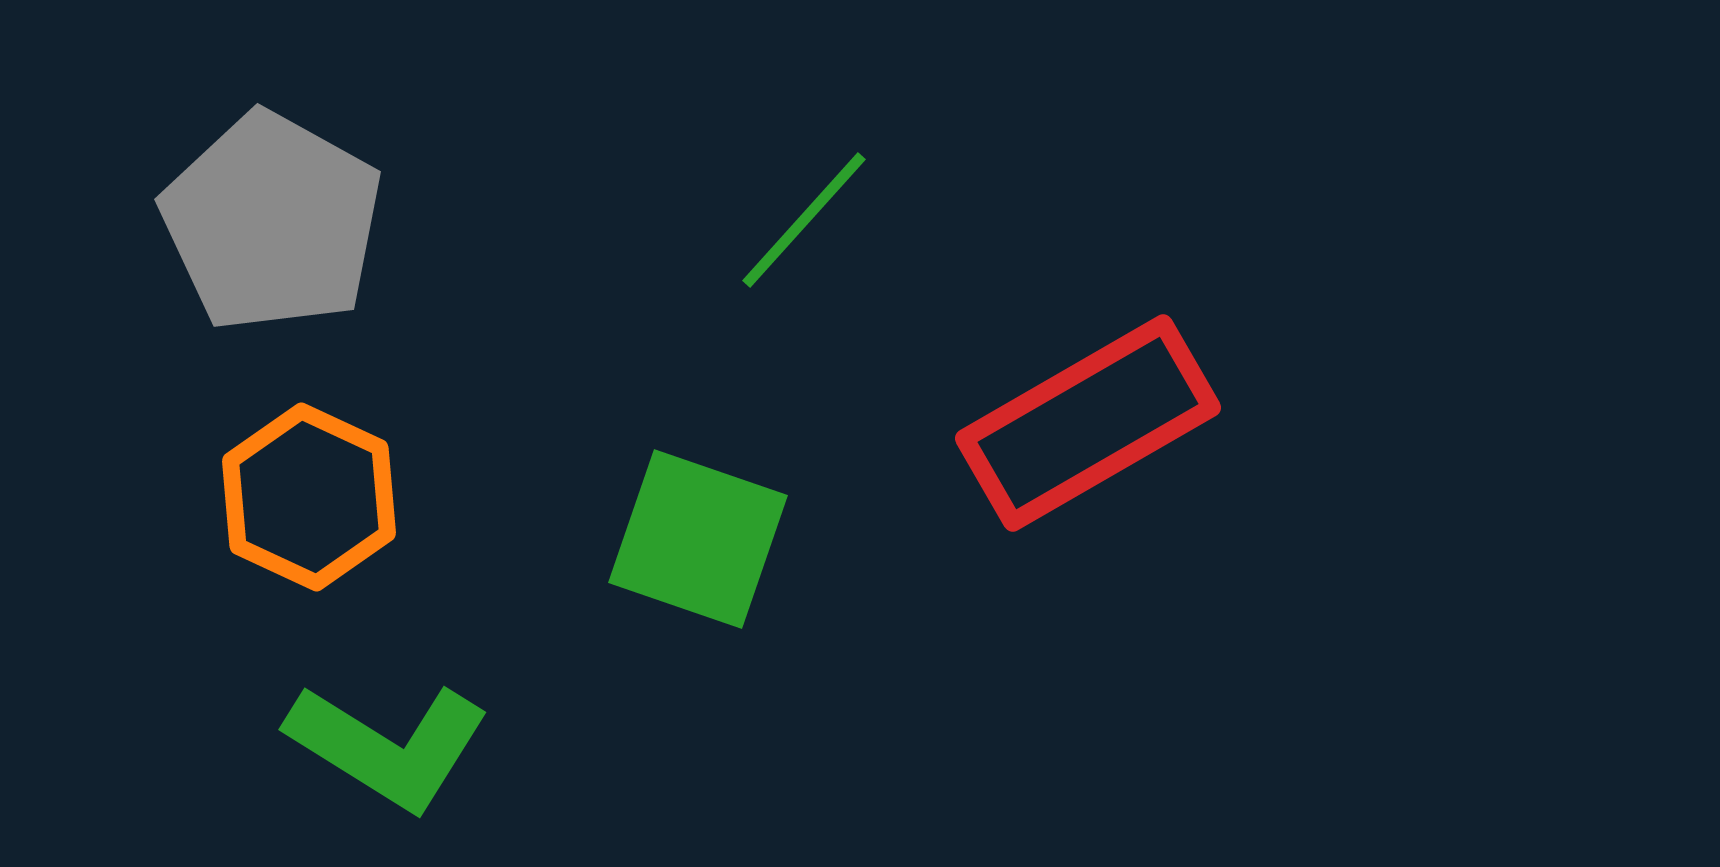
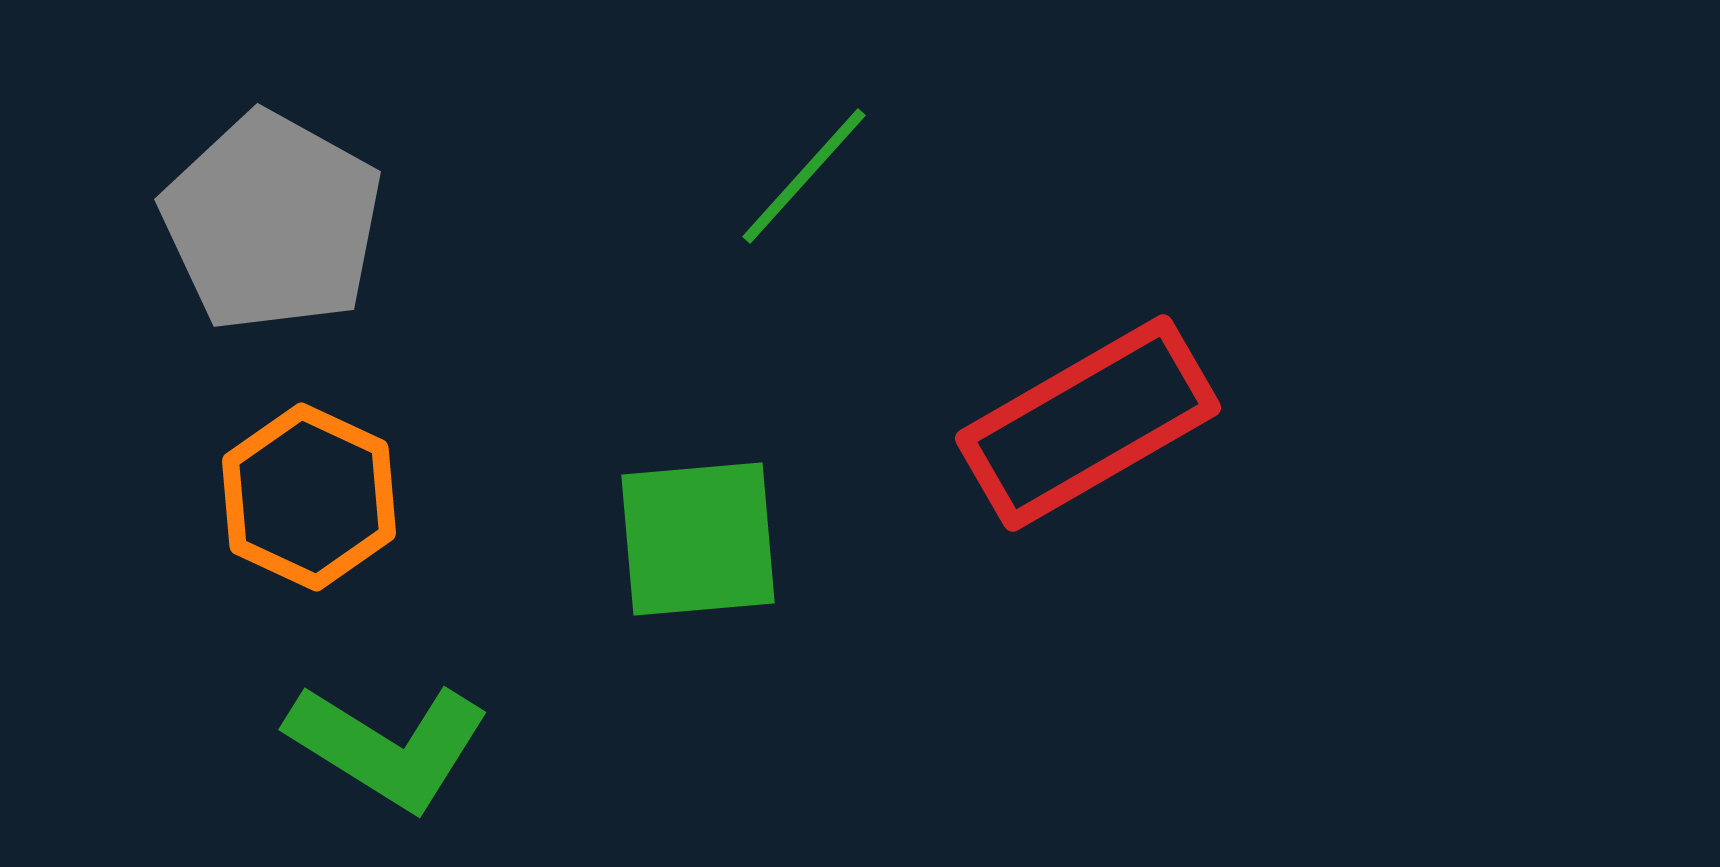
green line: moved 44 px up
green square: rotated 24 degrees counterclockwise
